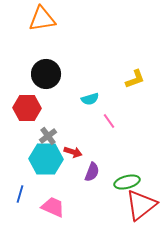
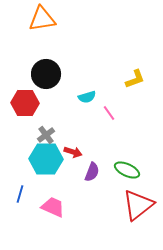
cyan semicircle: moved 3 px left, 2 px up
red hexagon: moved 2 px left, 5 px up
pink line: moved 8 px up
gray cross: moved 2 px left, 1 px up
green ellipse: moved 12 px up; rotated 40 degrees clockwise
red triangle: moved 3 px left
